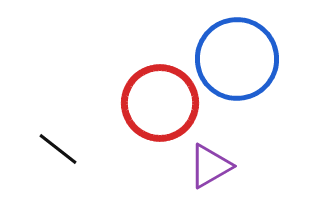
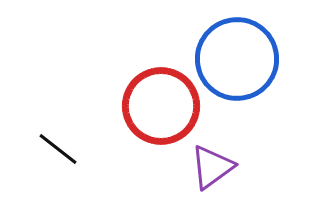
red circle: moved 1 px right, 3 px down
purple triangle: moved 2 px right, 1 px down; rotated 6 degrees counterclockwise
